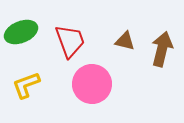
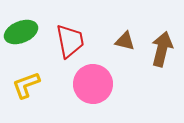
red trapezoid: rotated 9 degrees clockwise
pink circle: moved 1 px right
